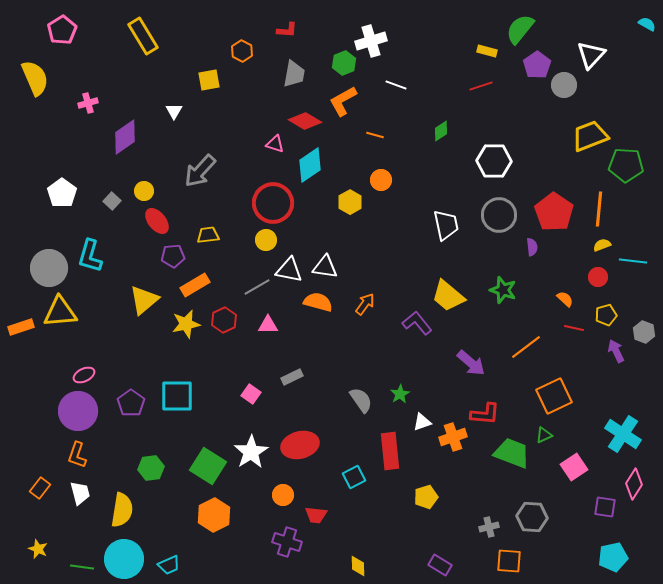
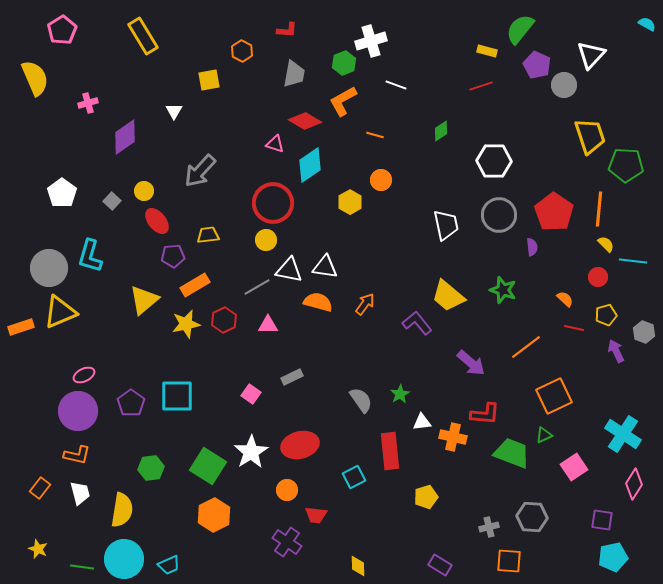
purple pentagon at (537, 65): rotated 12 degrees counterclockwise
yellow trapezoid at (590, 136): rotated 93 degrees clockwise
yellow semicircle at (602, 245): moved 4 px right, 1 px up; rotated 66 degrees clockwise
yellow triangle at (60, 312): rotated 18 degrees counterclockwise
white triangle at (422, 422): rotated 12 degrees clockwise
orange cross at (453, 437): rotated 32 degrees clockwise
orange L-shape at (77, 455): rotated 96 degrees counterclockwise
orange circle at (283, 495): moved 4 px right, 5 px up
purple square at (605, 507): moved 3 px left, 13 px down
purple cross at (287, 542): rotated 16 degrees clockwise
